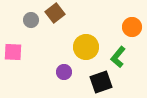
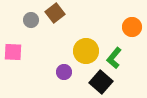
yellow circle: moved 4 px down
green L-shape: moved 4 px left, 1 px down
black square: rotated 30 degrees counterclockwise
